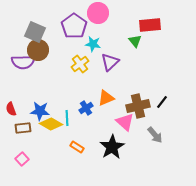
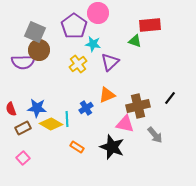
green triangle: rotated 32 degrees counterclockwise
brown circle: moved 1 px right
yellow cross: moved 2 px left
orange triangle: moved 1 px right, 3 px up
black line: moved 8 px right, 4 px up
blue star: moved 3 px left, 3 px up
cyan line: moved 1 px down
pink triangle: moved 2 px down; rotated 30 degrees counterclockwise
brown rectangle: rotated 21 degrees counterclockwise
black star: rotated 20 degrees counterclockwise
pink square: moved 1 px right, 1 px up
